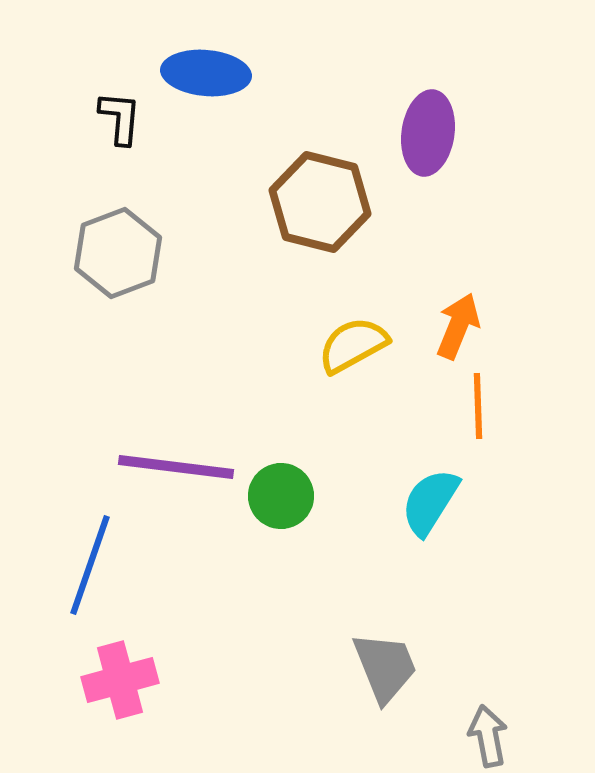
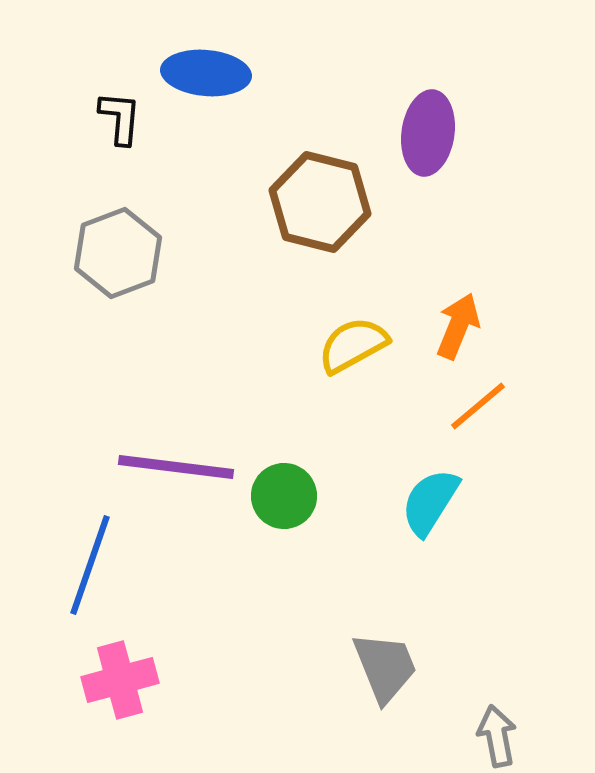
orange line: rotated 52 degrees clockwise
green circle: moved 3 px right
gray arrow: moved 9 px right
